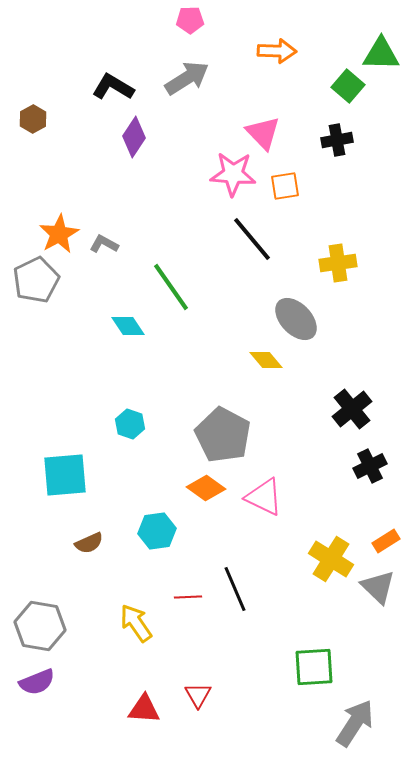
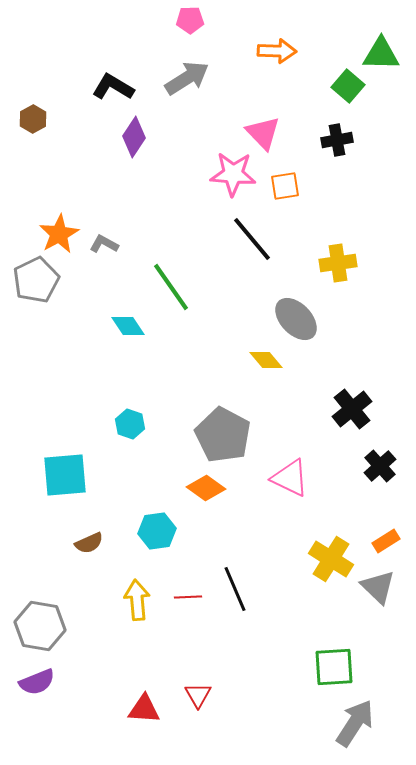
black cross at (370, 466): moved 10 px right; rotated 16 degrees counterclockwise
pink triangle at (264, 497): moved 26 px right, 19 px up
yellow arrow at (136, 623): moved 1 px right, 23 px up; rotated 30 degrees clockwise
green square at (314, 667): moved 20 px right
